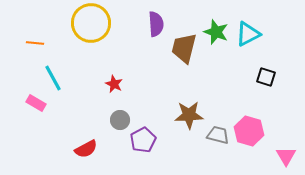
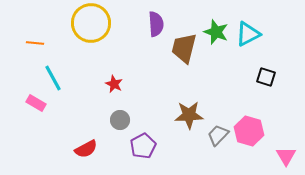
gray trapezoid: rotated 60 degrees counterclockwise
purple pentagon: moved 6 px down
